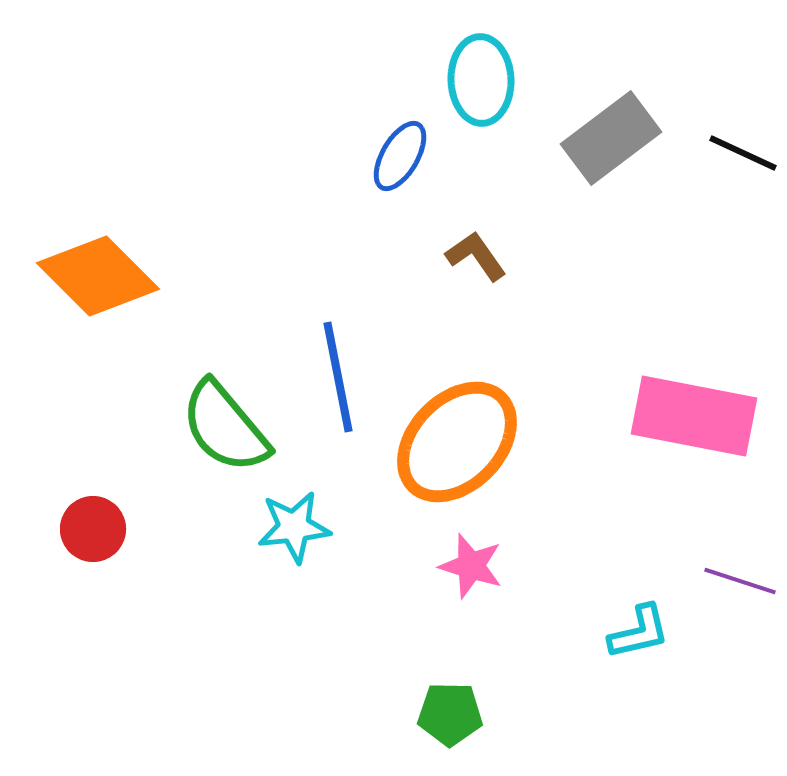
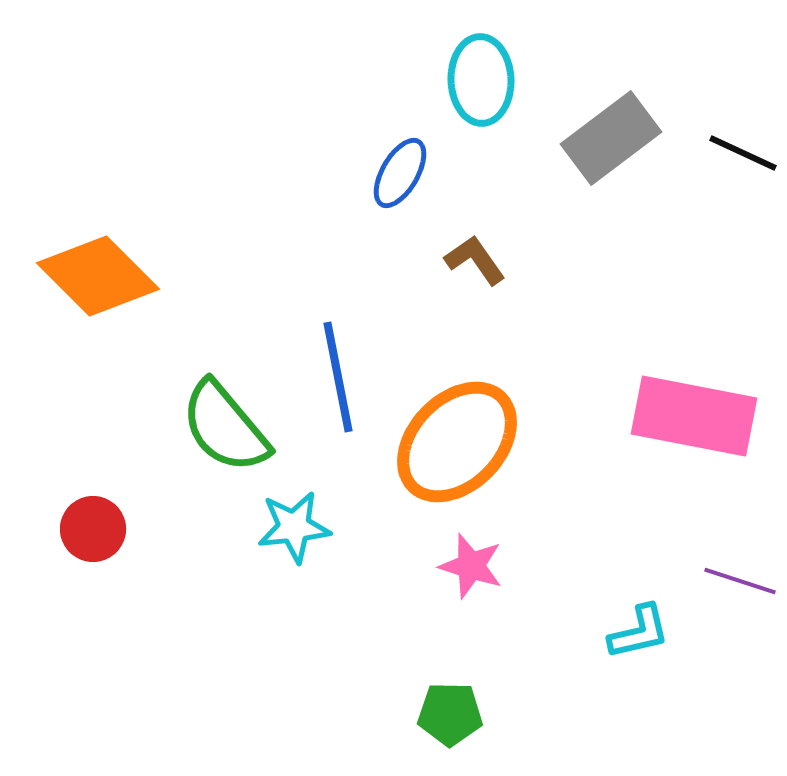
blue ellipse: moved 17 px down
brown L-shape: moved 1 px left, 4 px down
